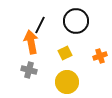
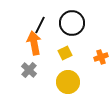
black circle: moved 4 px left, 2 px down
orange arrow: moved 3 px right, 1 px down
orange cross: moved 1 px right, 1 px down
gray cross: rotated 28 degrees clockwise
yellow circle: moved 1 px right
